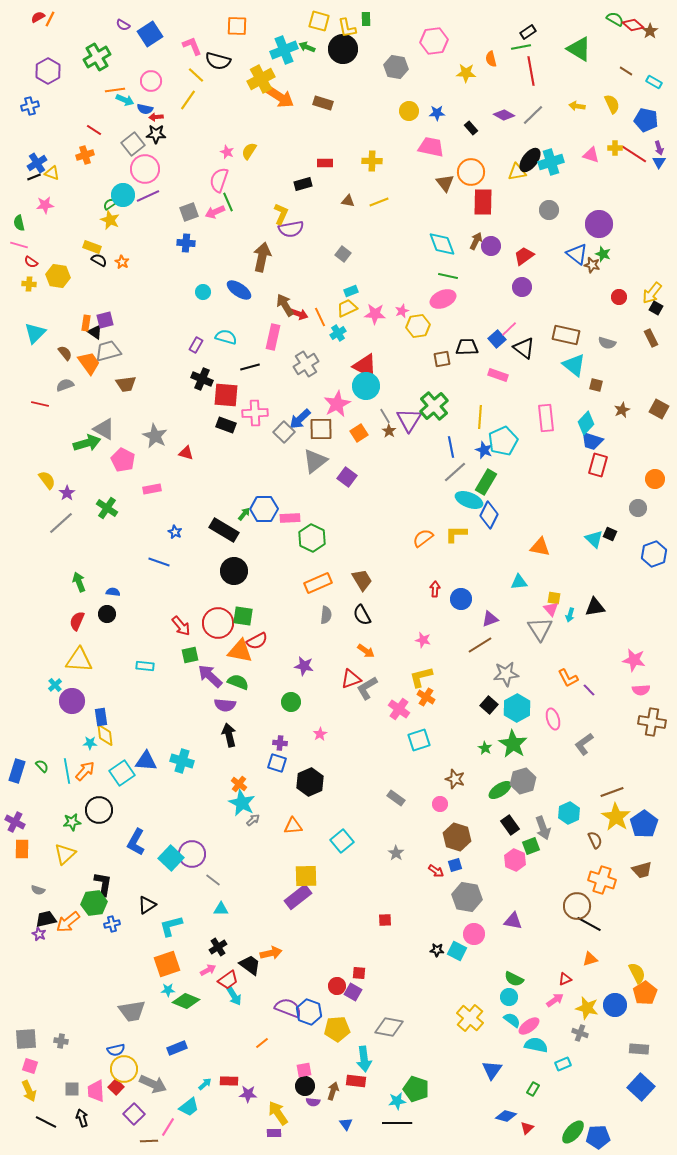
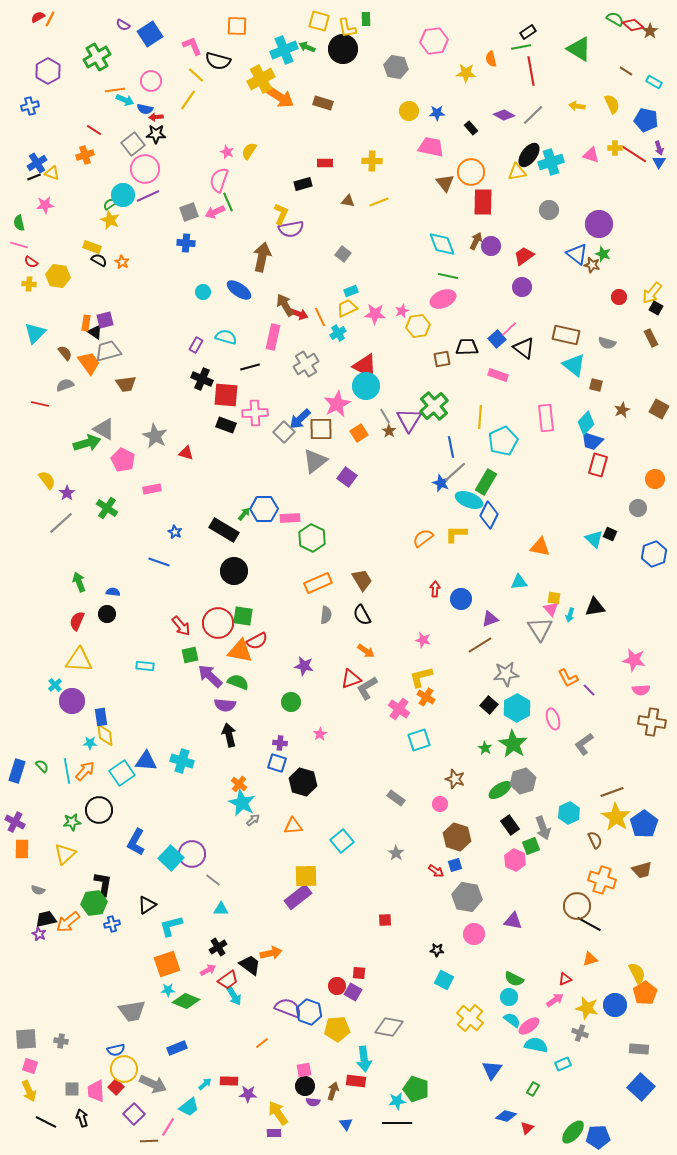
black ellipse at (530, 160): moved 1 px left, 5 px up
blue star at (484, 450): moved 43 px left, 33 px down
black hexagon at (310, 782): moved 7 px left; rotated 20 degrees counterclockwise
cyan square at (457, 951): moved 13 px left, 29 px down
